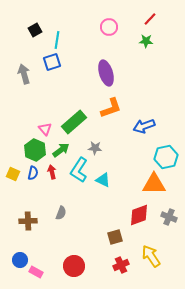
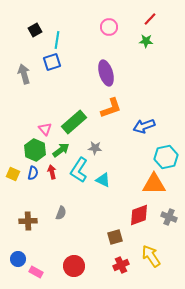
blue circle: moved 2 px left, 1 px up
